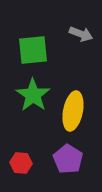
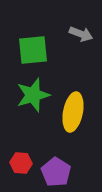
green star: rotated 20 degrees clockwise
yellow ellipse: moved 1 px down
purple pentagon: moved 12 px left, 13 px down
